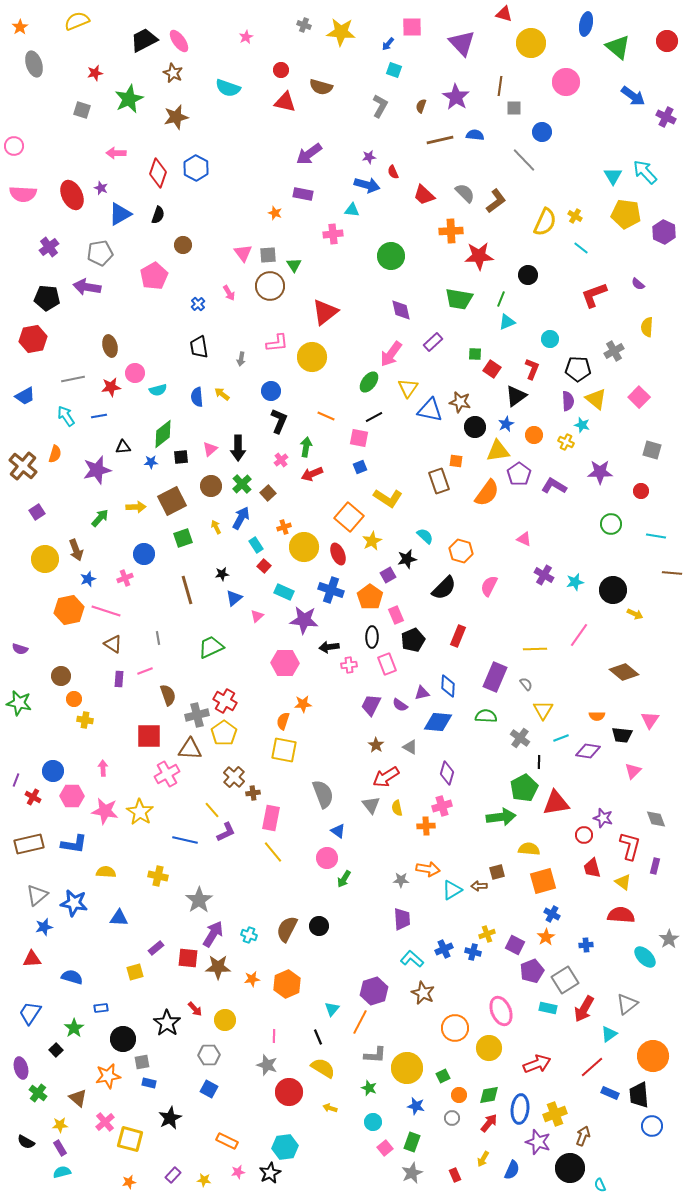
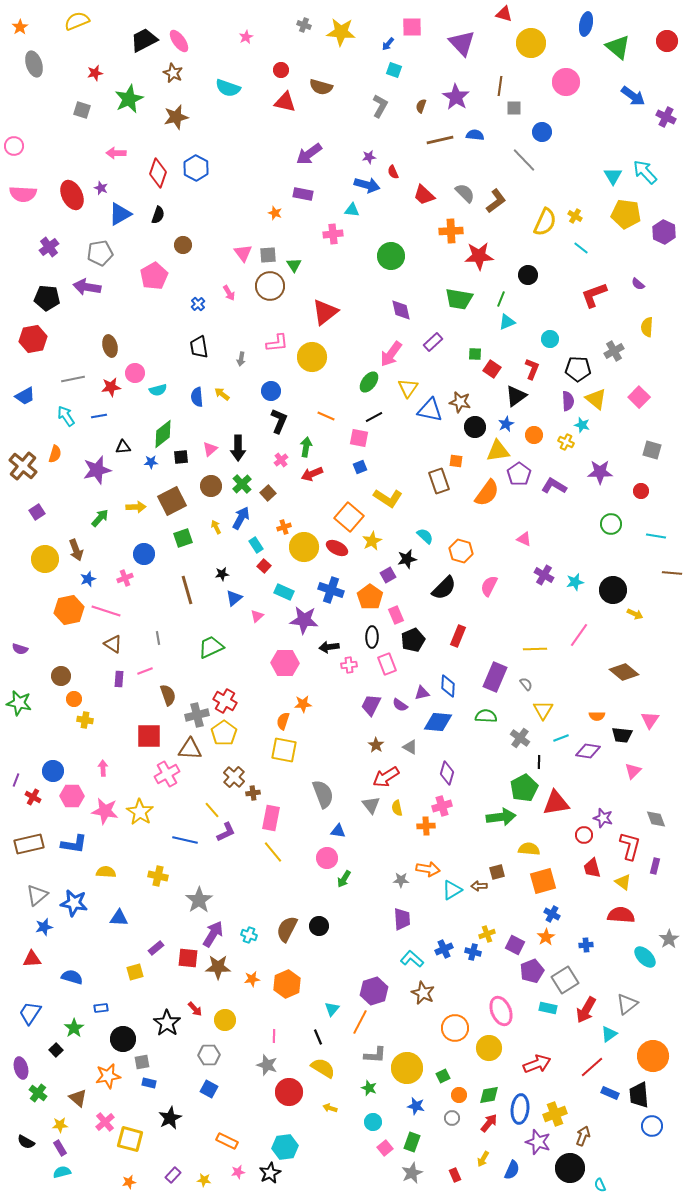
red ellipse at (338, 554): moved 1 px left, 6 px up; rotated 40 degrees counterclockwise
blue triangle at (338, 831): rotated 28 degrees counterclockwise
red arrow at (584, 1009): moved 2 px right, 1 px down
